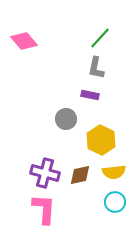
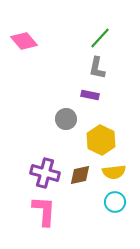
gray L-shape: moved 1 px right
pink L-shape: moved 2 px down
